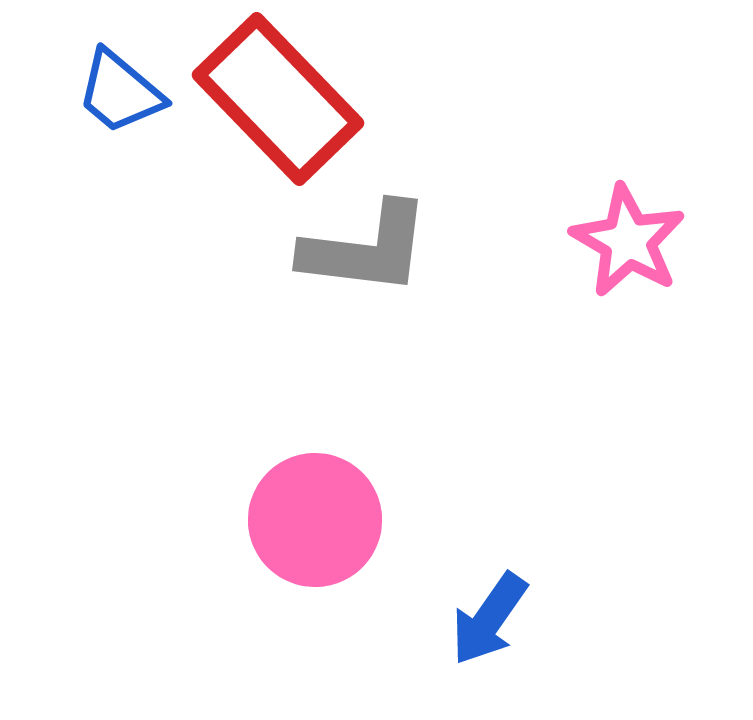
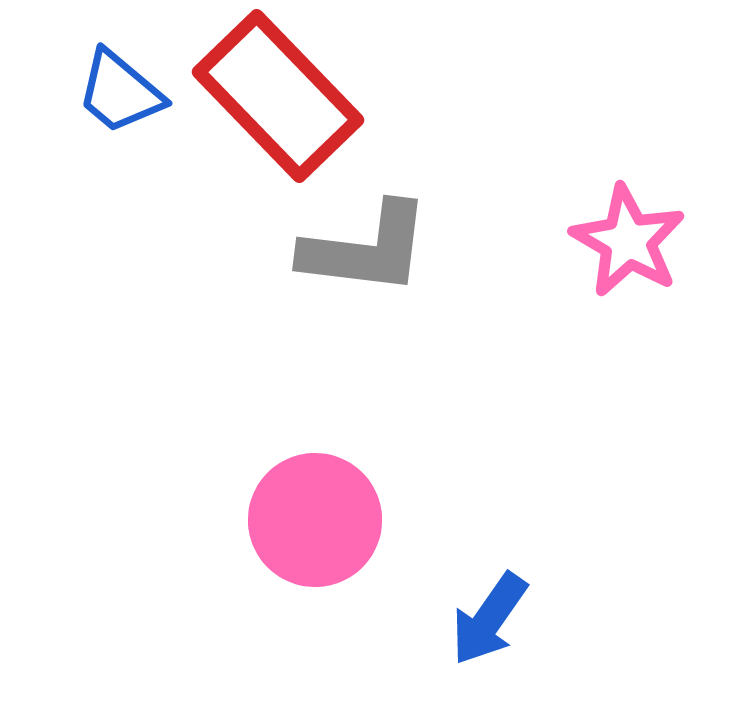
red rectangle: moved 3 px up
